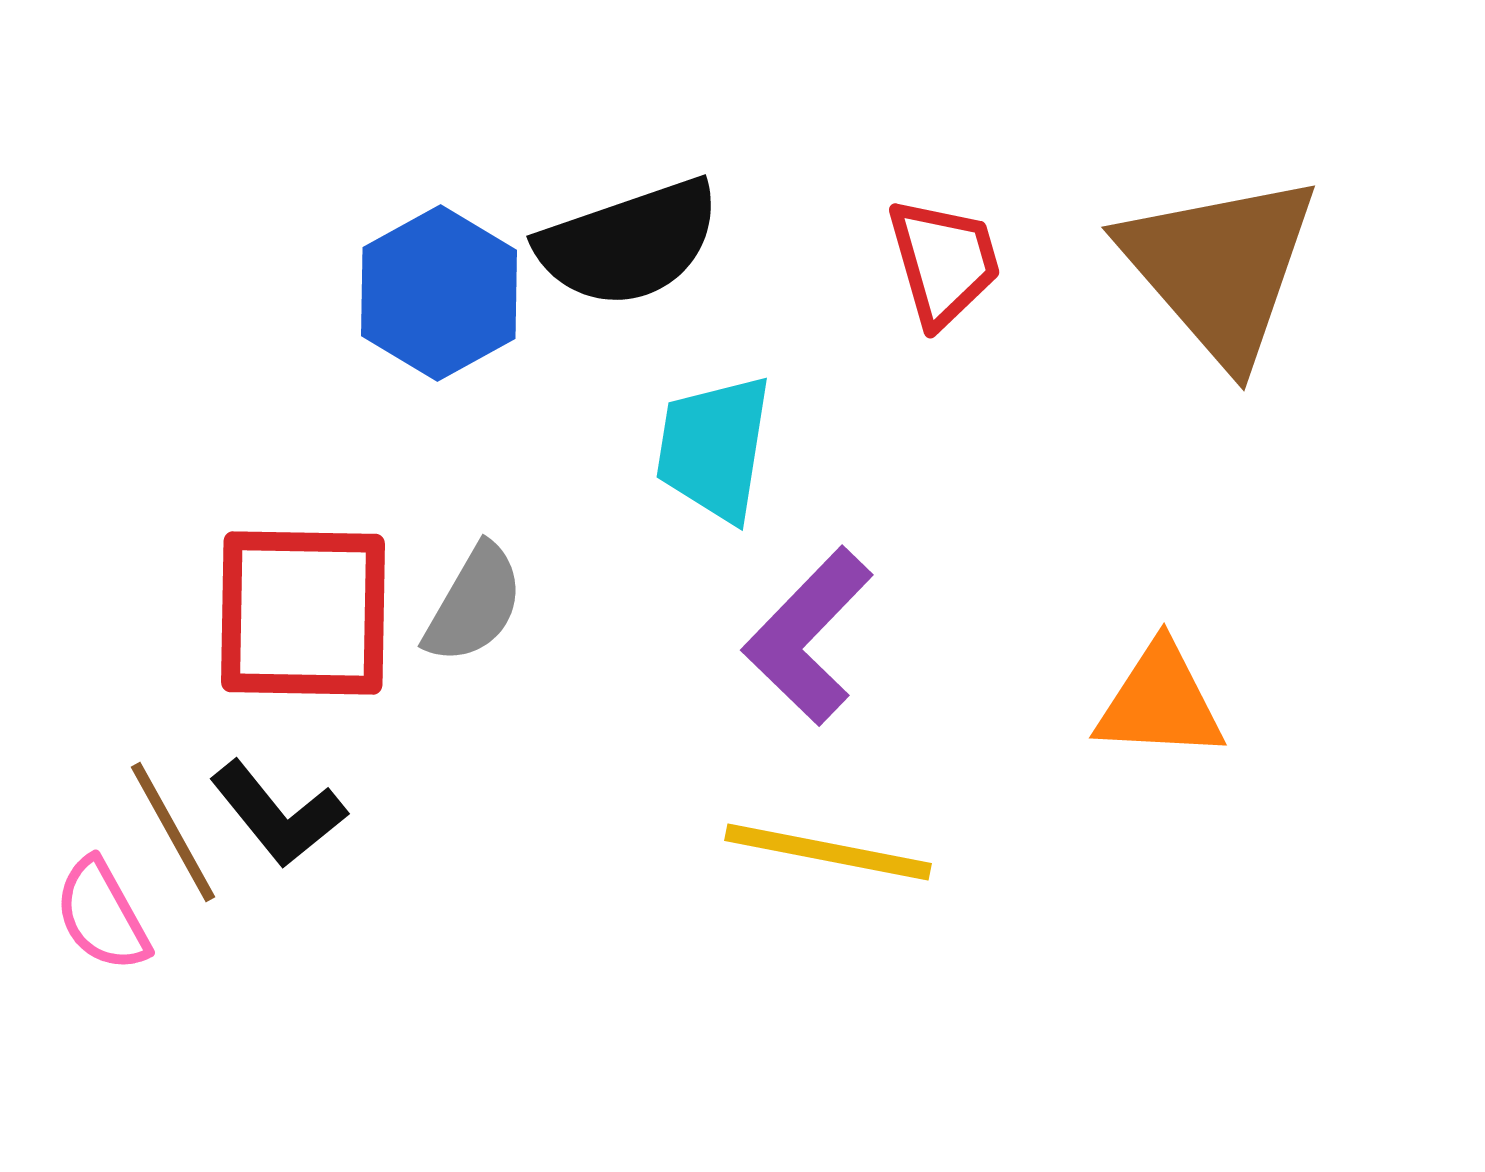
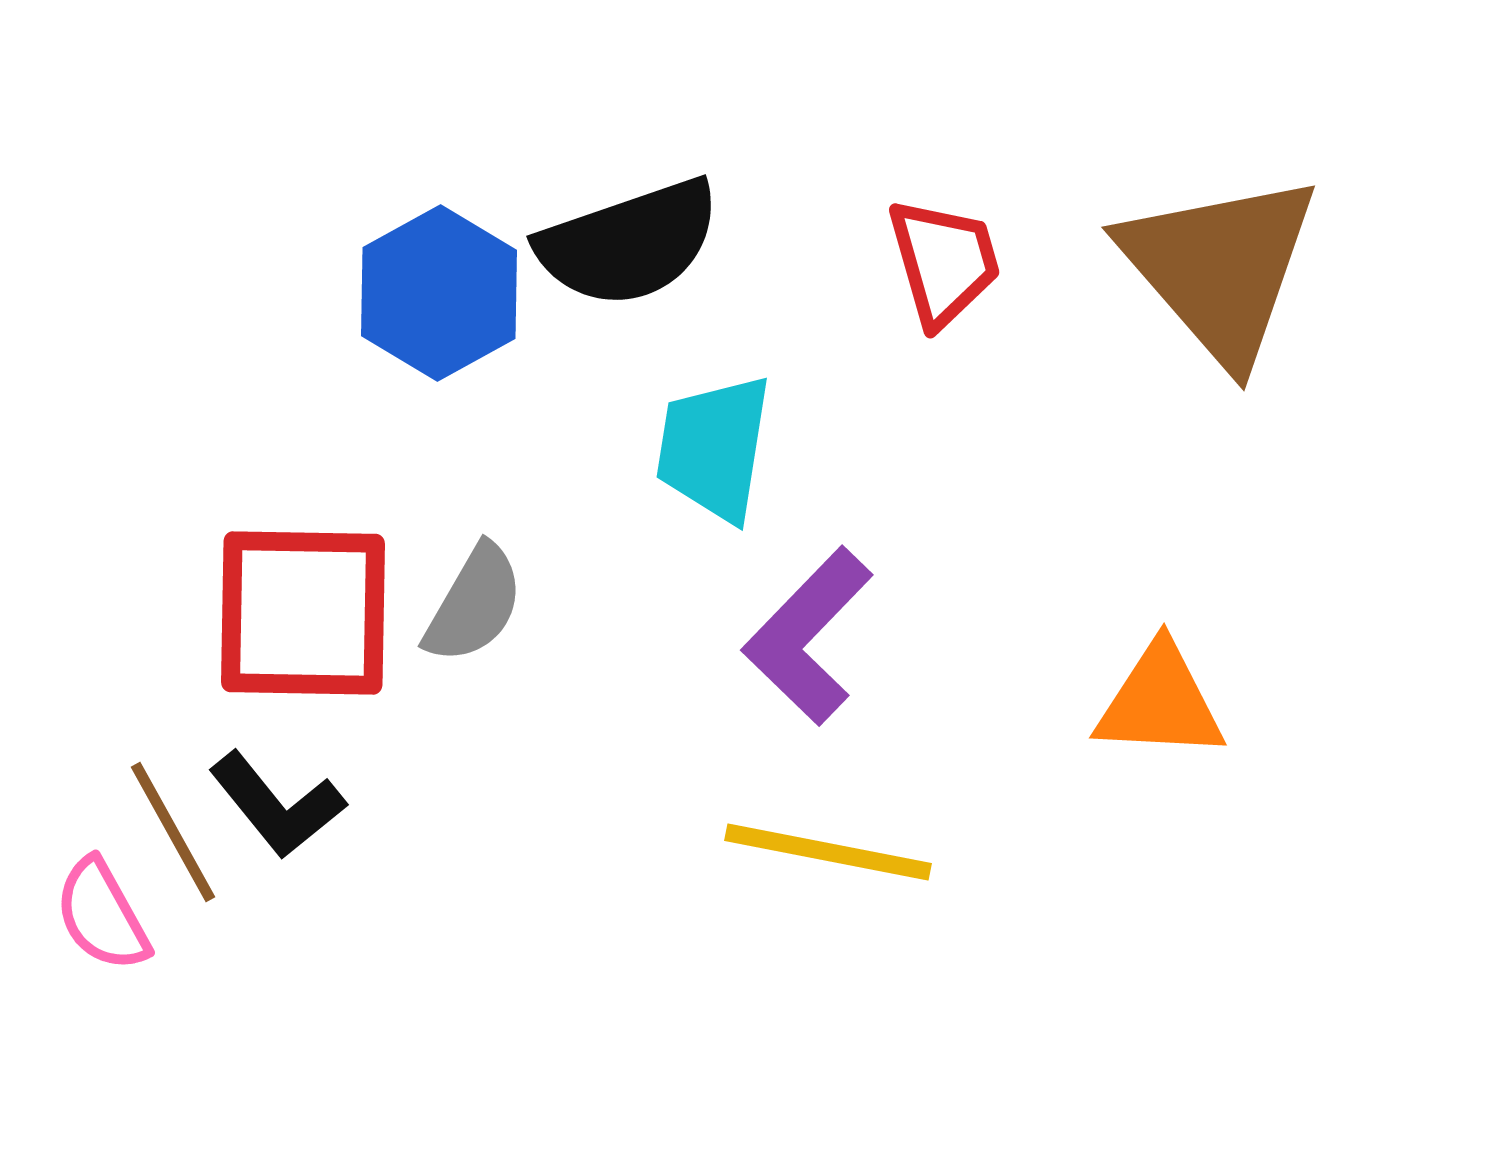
black L-shape: moved 1 px left, 9 px up
